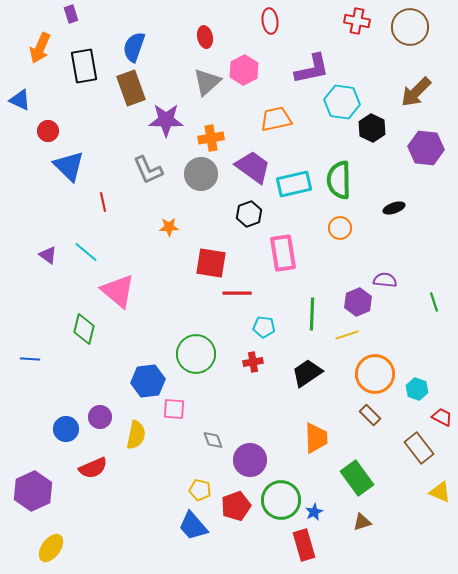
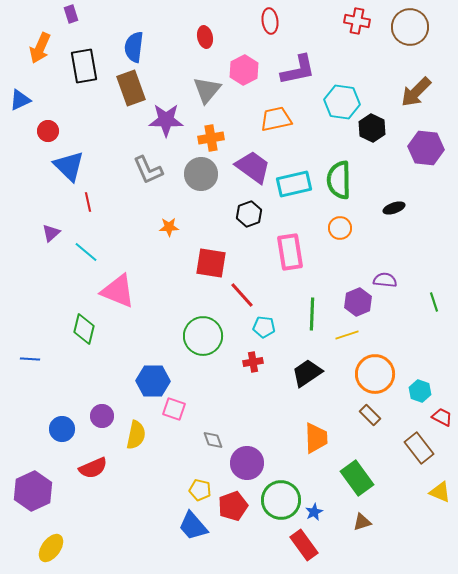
blue semicircle at (134, 47): rotated 12 degrees counterclockwise
purple L-shape at (312, 69): moved 14 px left, 1 px down
gray triangle at (207, 82): moved 8 px down; rotated 8 degrees counterclockwise
blue triangle at (20, 100): rotated 50 degrees counterclockwise
red line at (103, 202): moved 15 px left
pink rectangle at (283, 253): moved 7 px right, 1 px up
purple triangle at (48, 255): moved 3 px right, 22 px up; rotated 42 degrees clockwise
pink triangle at (118, 291): rotated 18 degrees counterclockwise
red line at (237, 293): moved 5 px right, 2 px down; rotated 48 degrees clockwise
green circle at (196, 354): moved 7 px right, 18 px up
blue hexagon at (148, 381): moved 5 px right; rotated 8 degrees clockwise
cyan hexagon at (417, 389): moved 3 px right, 2 px down
pink square at (174, 409): rotated 15 degrees clockwise
purple circle at (100, 417): moved 2 px right, 1 px up
blue circle at (66, 429): moved 4 px left
purple circle at (250, 460): moved 3 px left, 3 px down
red pentagon at (236, 506): moved 3 px left
red rectangle at (304, 545): rotated 20 degrees counterclockwise
